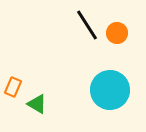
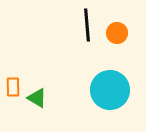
black line: rotated 28 degrees clockwise
orange rectangle: rotated 24 degrees counterclockwise
green triangle: moved 6 px up
